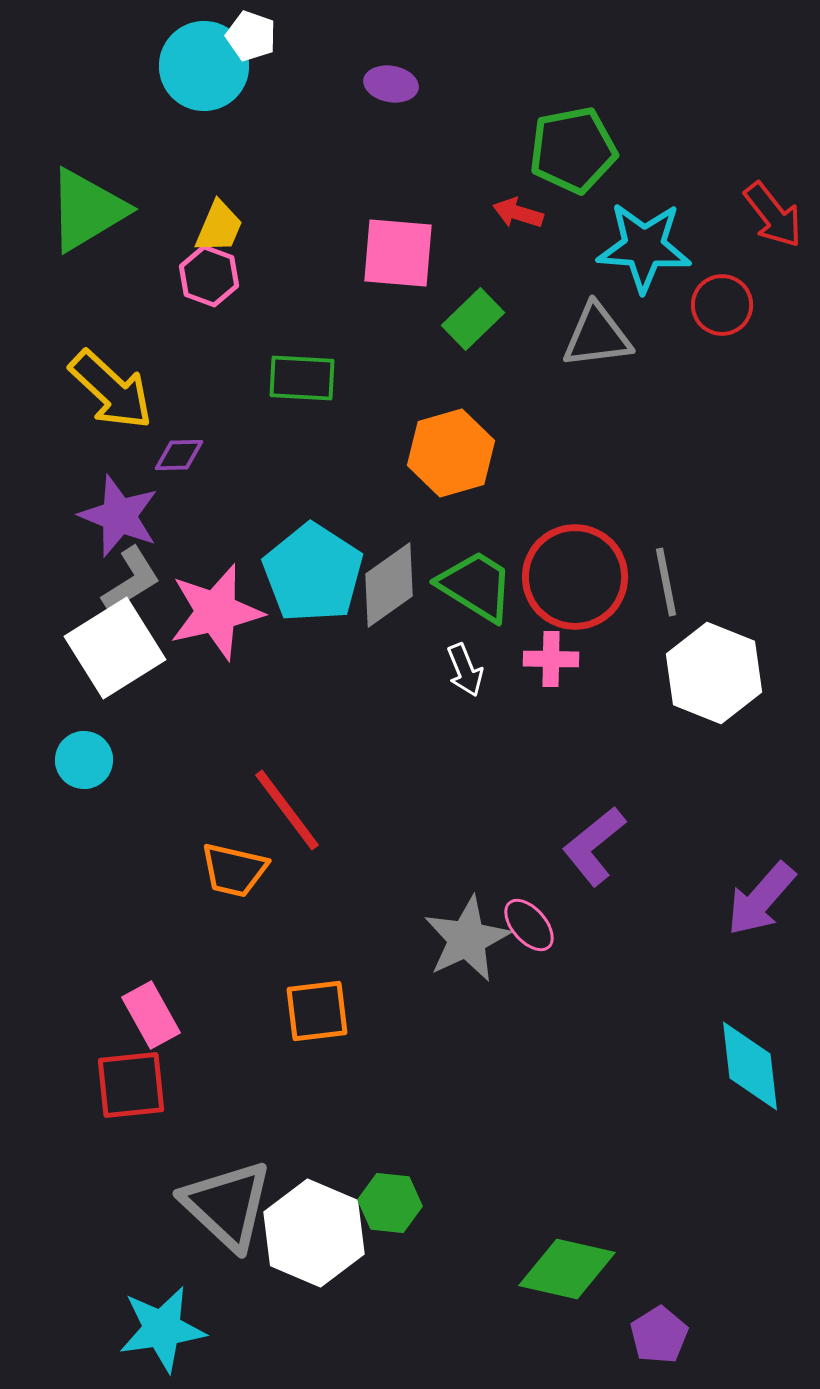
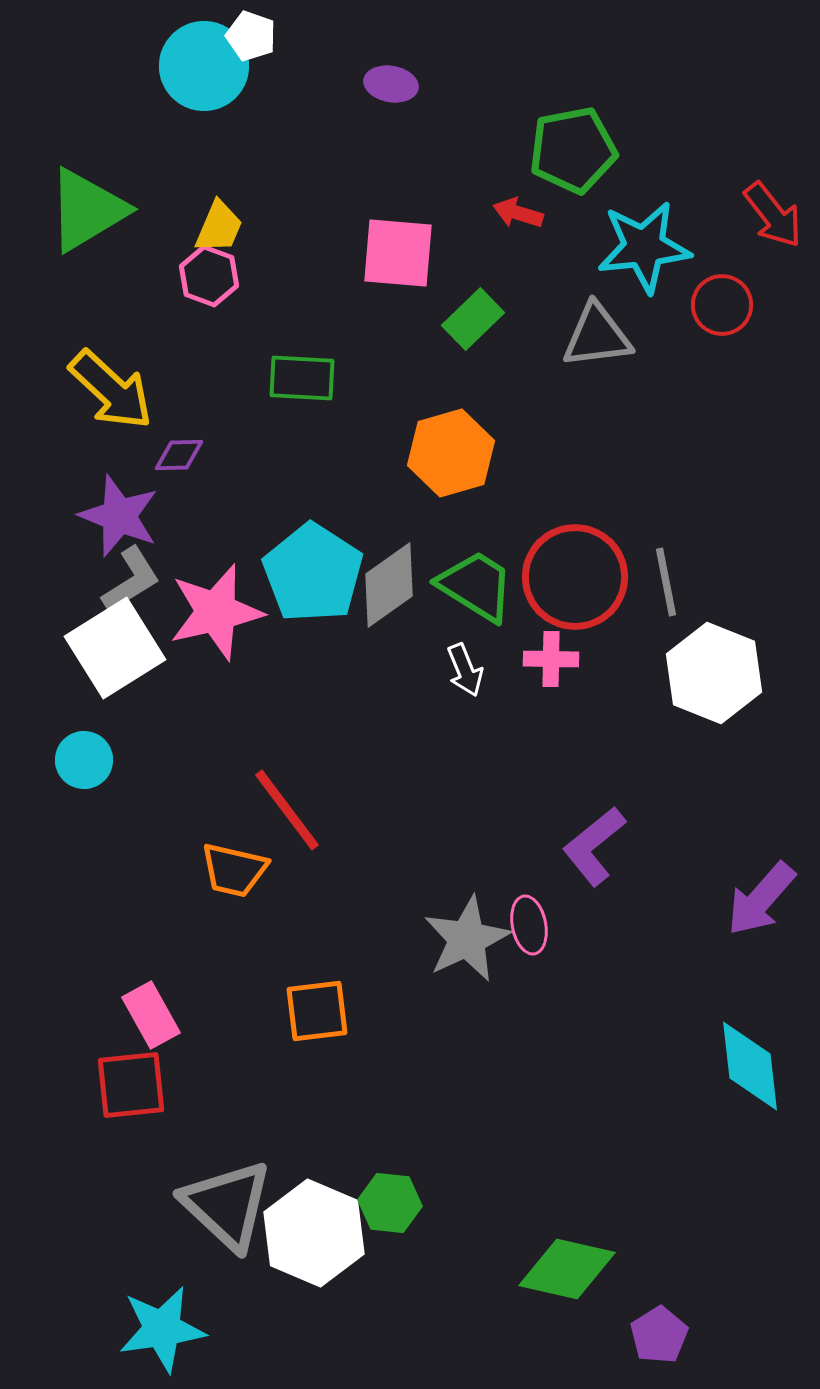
cyan star at (644, 247): rotated 10 degrees counterclockwise
pink ellipse at (529, 925): rotated 30 degrees clockwise
